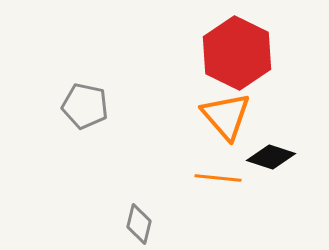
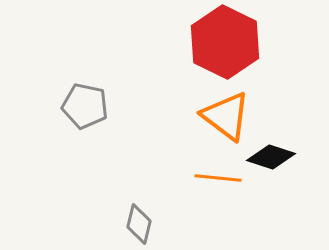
red hexagon: moved 12 px left, 11 px up
orange triangle: rotated 12 degrees counterclockwise
